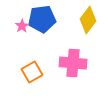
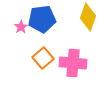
yellow diamond: moved 3 px up; rotated 16 degrees counterclockwise
pink star: moved 1 px left, 1 px down
orange square: moved 11 px right, 14 px up; rotated 10 degrees counterclockwise
